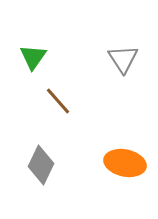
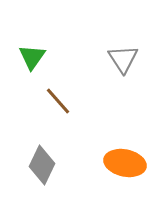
green triangle: moved 1 px left
gray diamond: moved 1 px right
